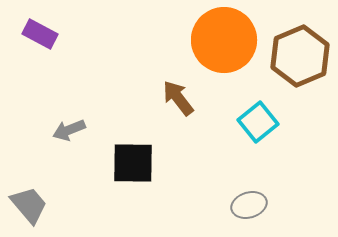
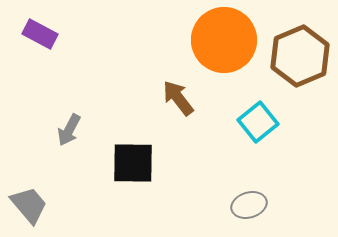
gray arrow: rotated 40 degrees counterclockwise
